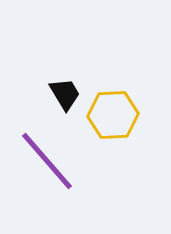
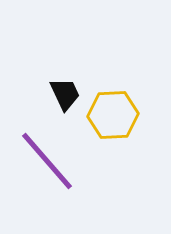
black trapezoid: rotated 6 degrees clockwise
